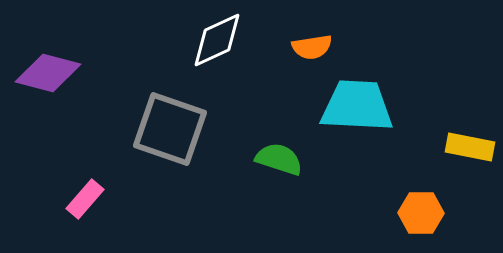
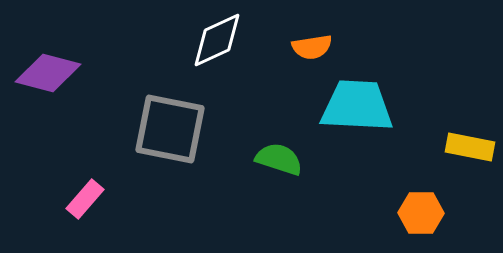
gray square: rotated 8 degrees counterclockwise
